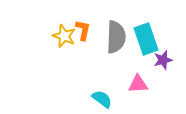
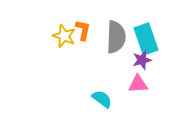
purple star: moved 21 px left
